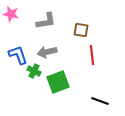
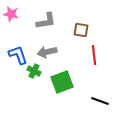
red line: moved 2 px right
green square: moved 4 px right
